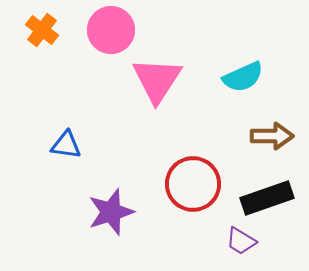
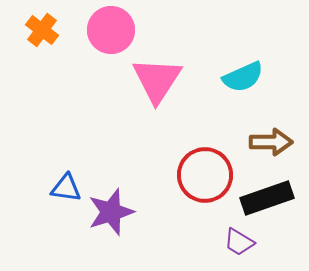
brown arrow: moved 1 px left, 6 px down
blue triangle: moved 43 px down
red circle: moved 12 px right, 9 px up
purple trapezoid: moved 2 px left, 1 px down
